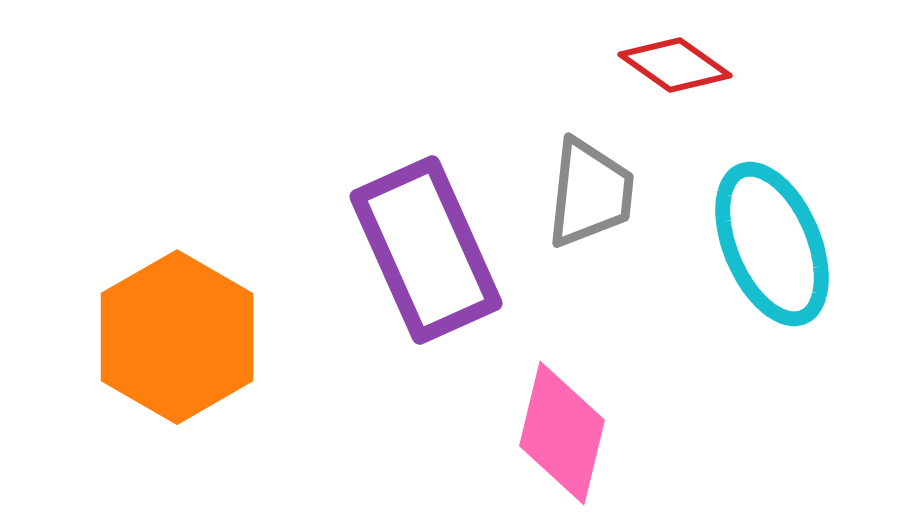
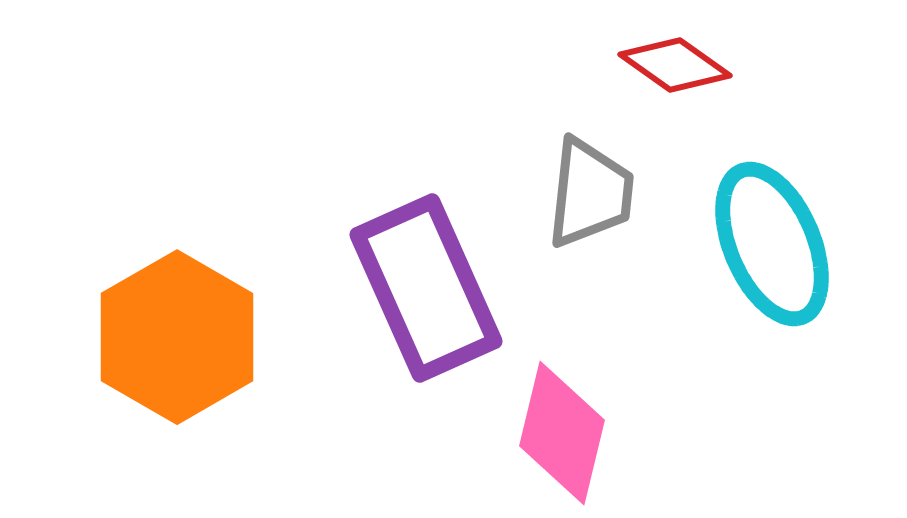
purple rectangle: moved 38 px down
